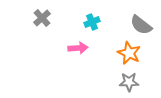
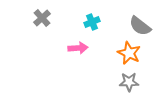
gray semicircle: moved 1 px left, 1 px down
